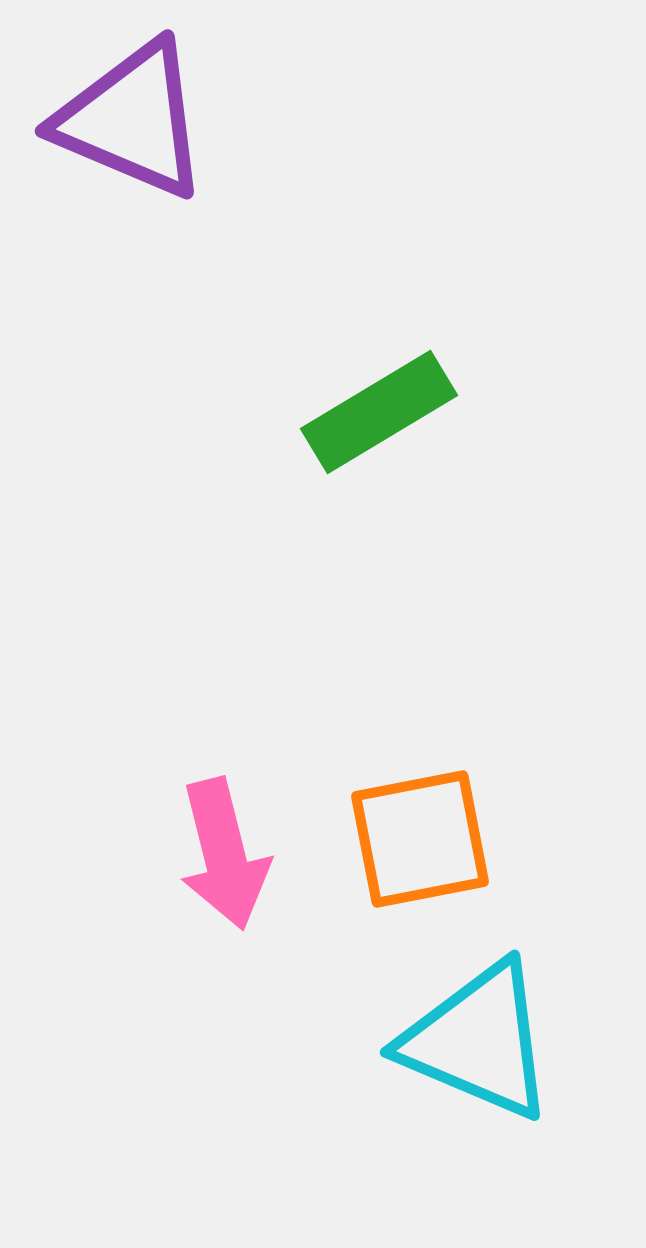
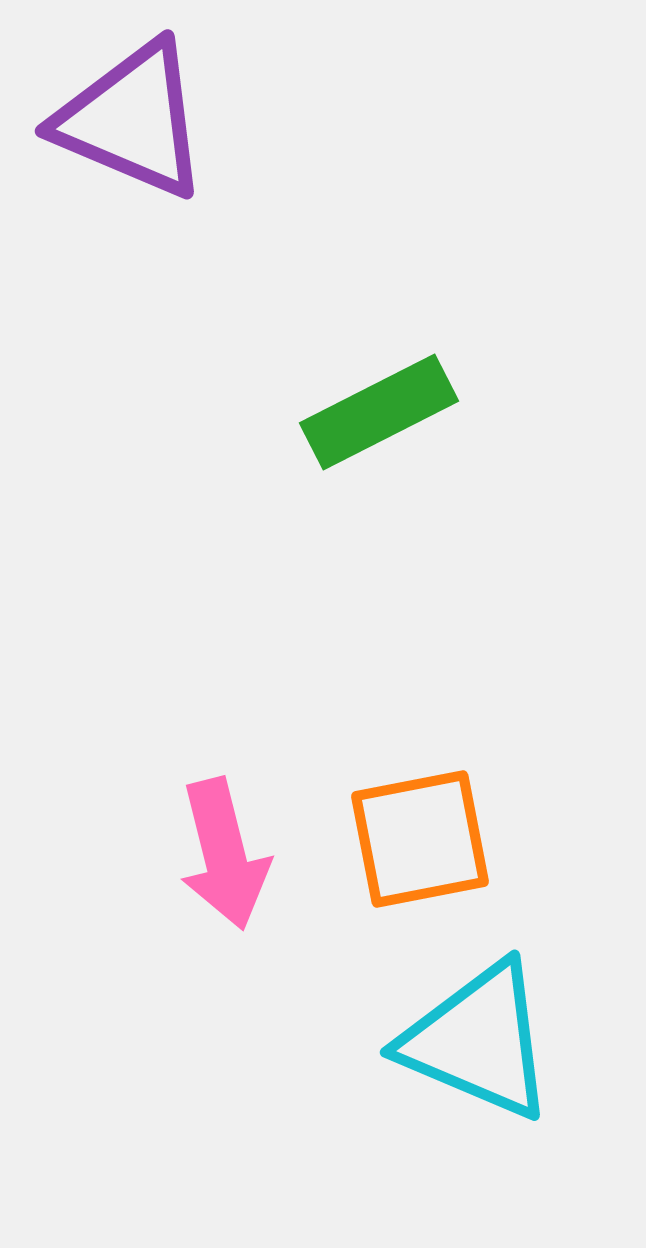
green rectangle: rotated 4 degrees clockwise
